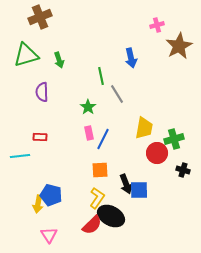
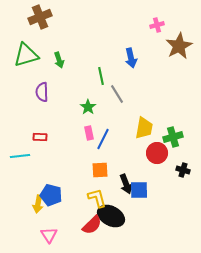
green cross: moved 1 px left, 2 px up
yellow L-shape: rotated 50 degrees counterclockwise
